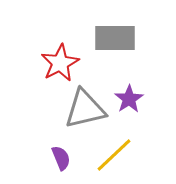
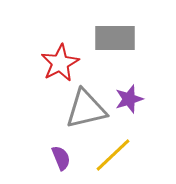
purple star: rotated 16 degrees clockwise
gray triangle: moved 1 px right
yellow line: moved 1 px left
